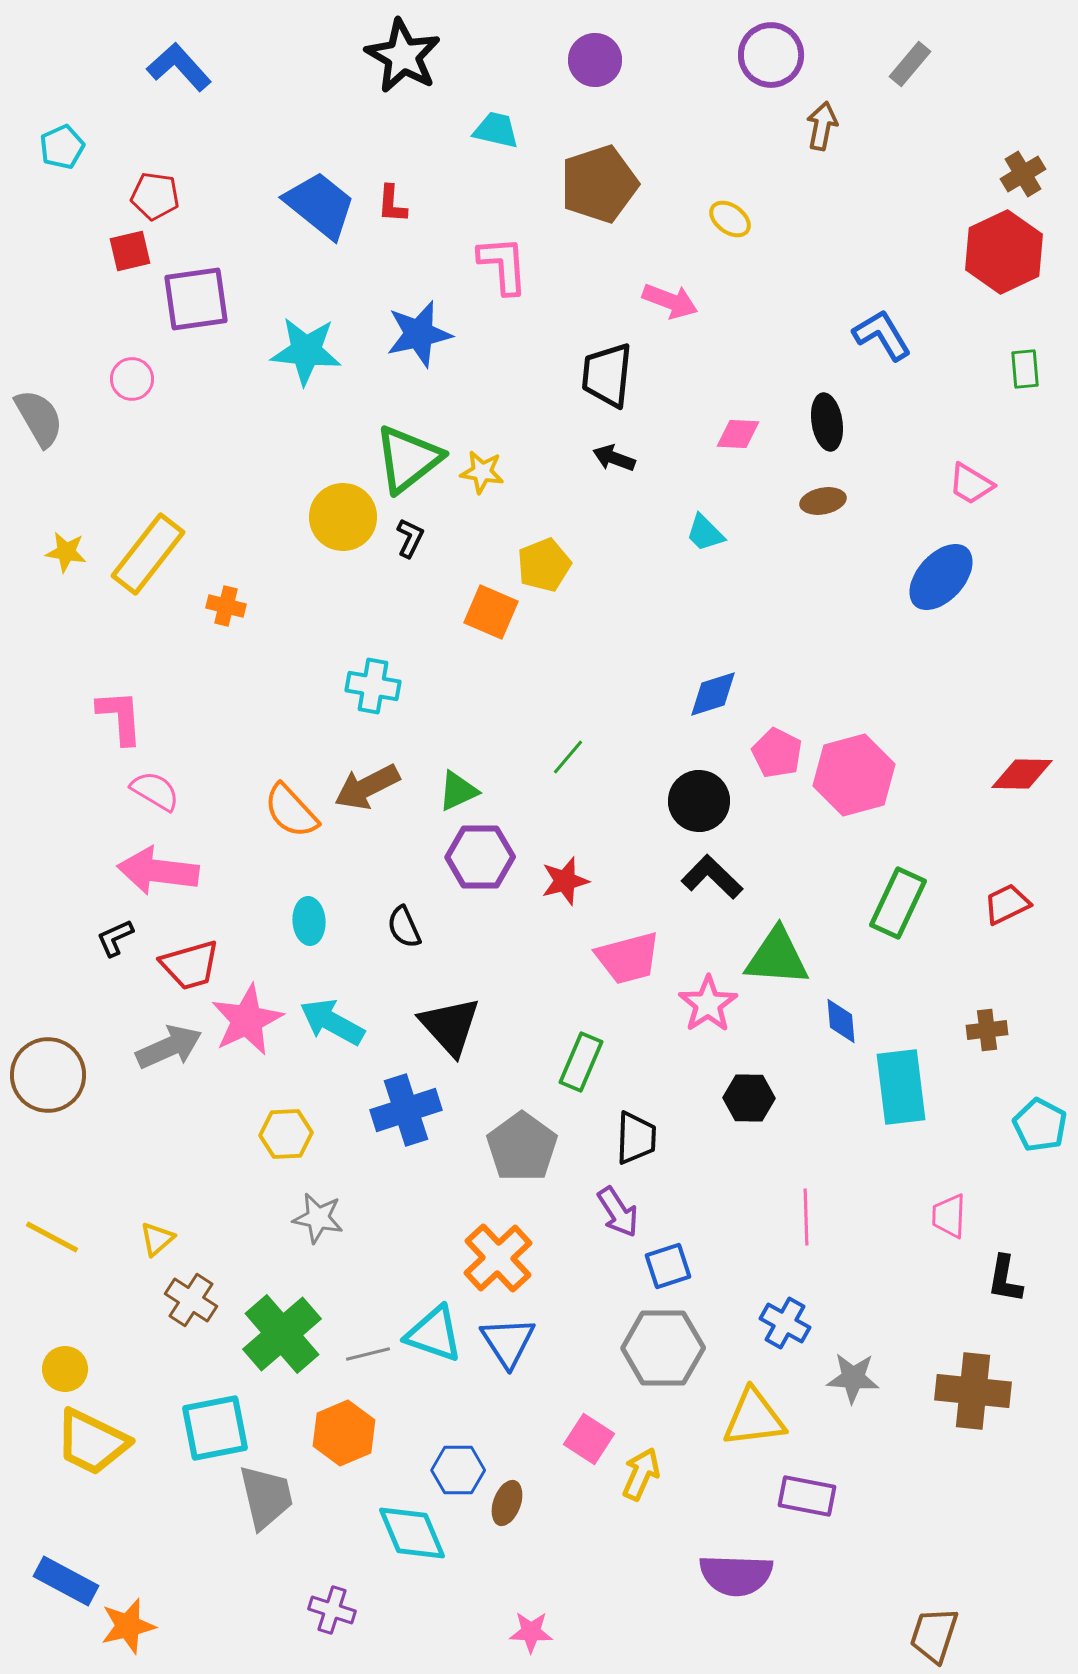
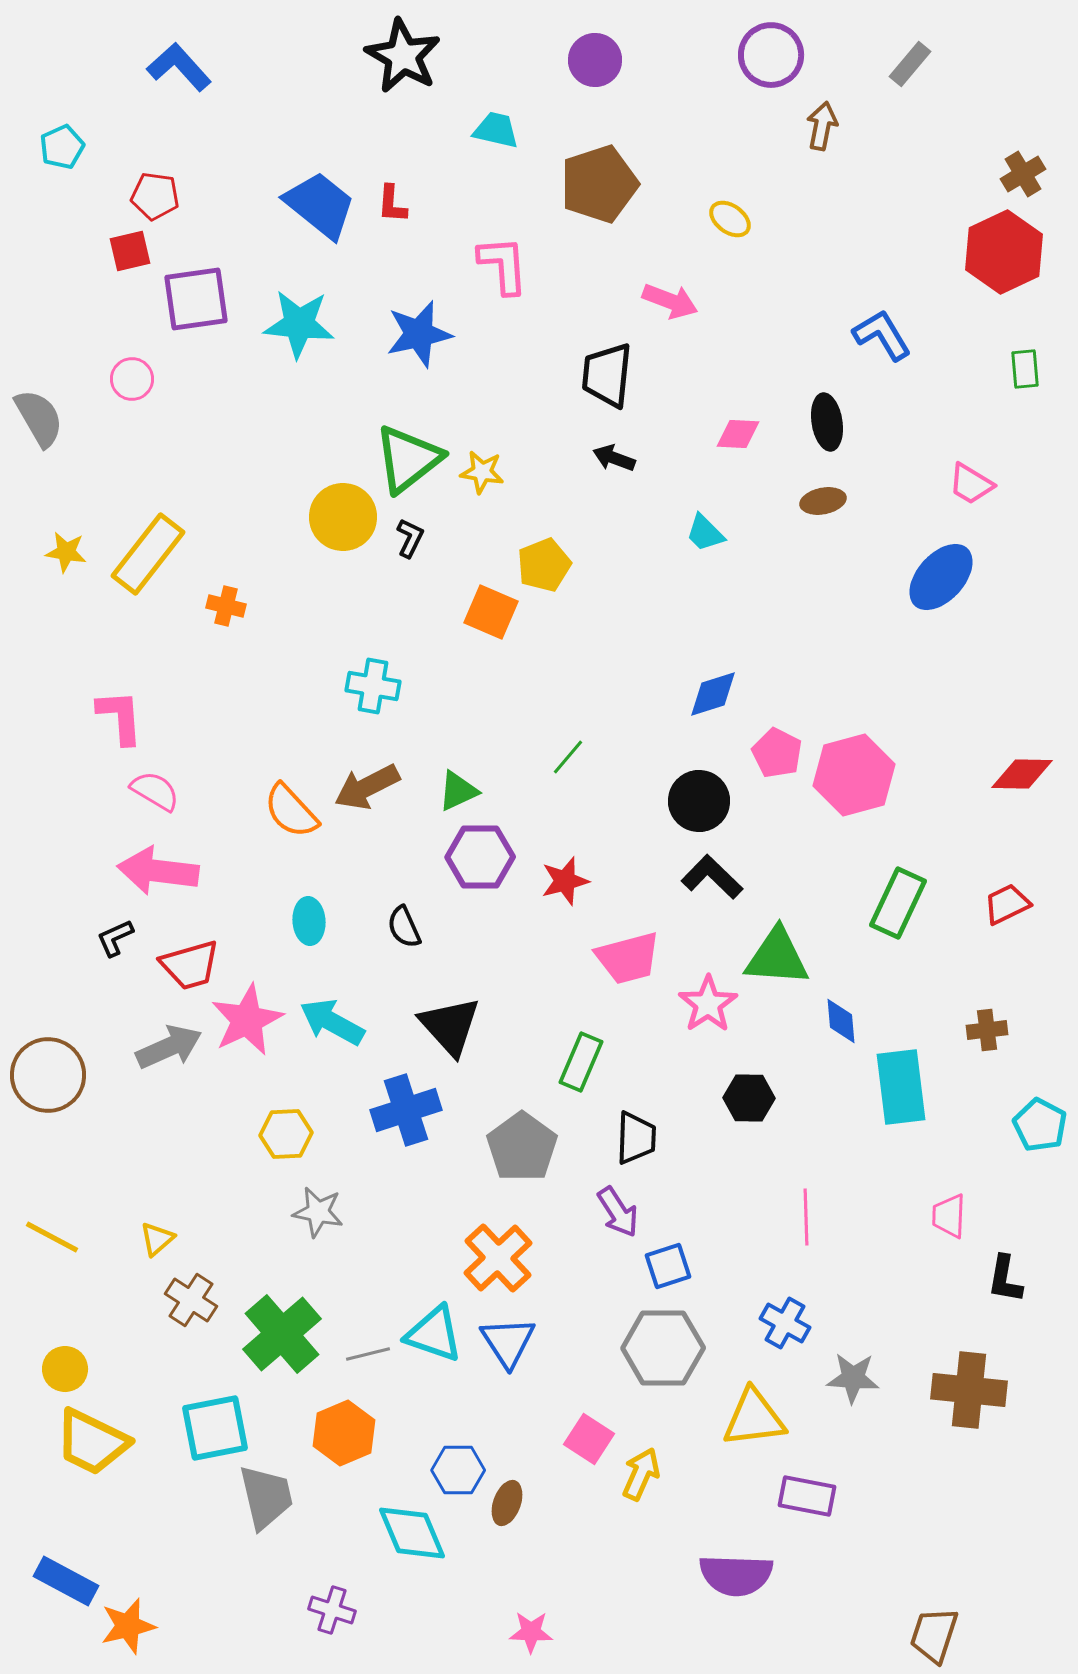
cyan star at (306, 351): moved 7 px left, 27 px up
gray star at (318, 1218): moved 6 px up
brown cross at (973, 1391): moved 4 px left, 1 px up
